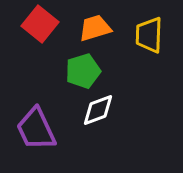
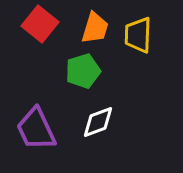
orange trapezoid: rotated 124 degrees clockwise
yellow trapezoid: moved 11 px left
white diamond: moved 12 px down
